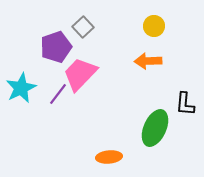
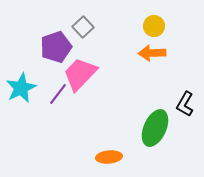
orange arrow: moved 4 px right, 8 px up
black L-shape: rotated 25 degrees clockwise
